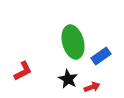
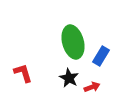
blue rectangle: rotated 24 degrees counterclockwise
red L-shape: moved 2 px down; rotated 80 degrees counterclockwise
black star: moved 1 px right, 1 px up
